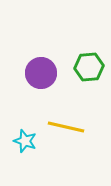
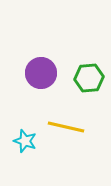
green hexagon: moved 11 px down
